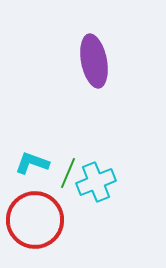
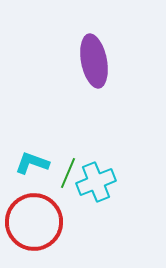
red circle: moved 1 px left, 2 px down
